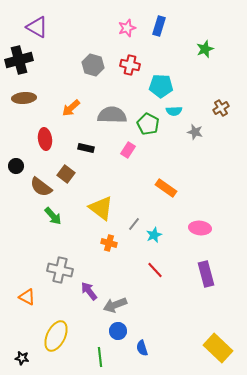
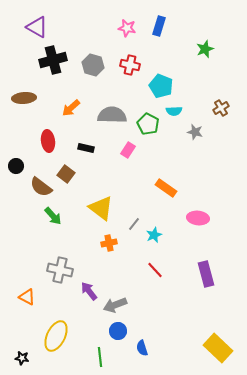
pink star: rotated 30 degrees clockwise
black cross: moved 34 px right
cyan pentagon: rotated 20 degrees clockwise
red ellipse: moved 3 px right, 2 px down
pink ellipse: moved 2 px left, 10 px up
orange cross: rotated 28 degrees counterclockwise
